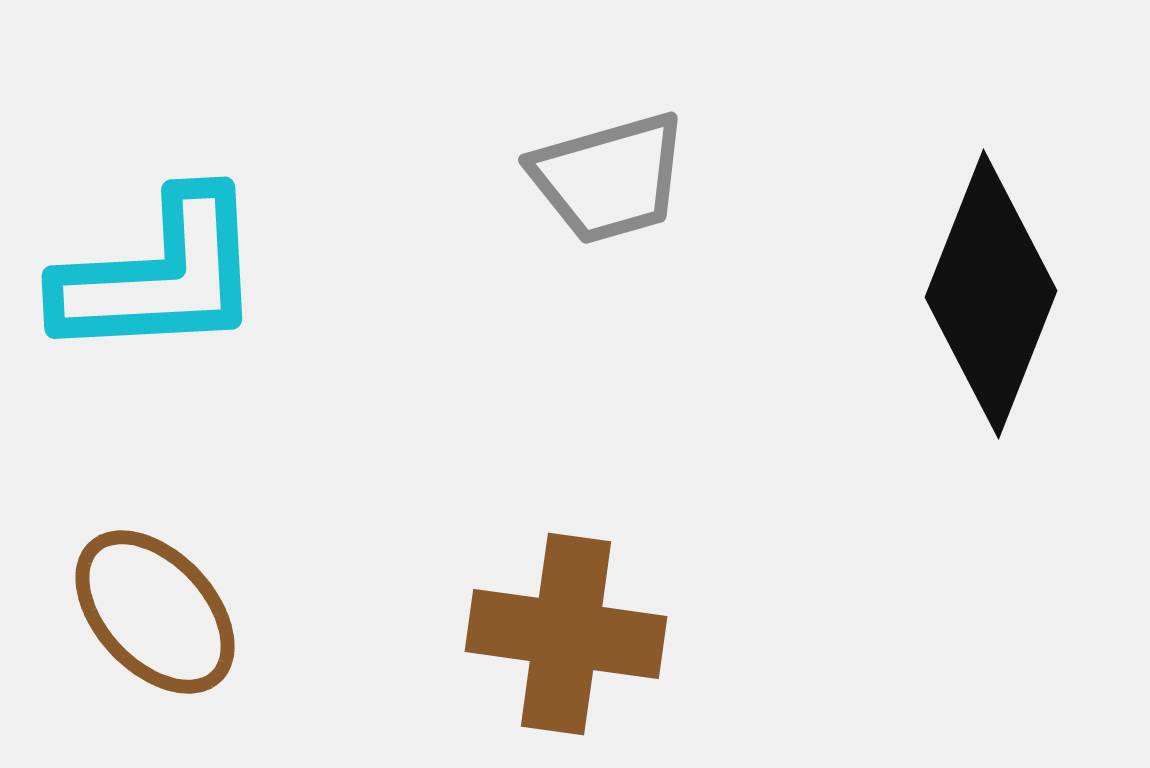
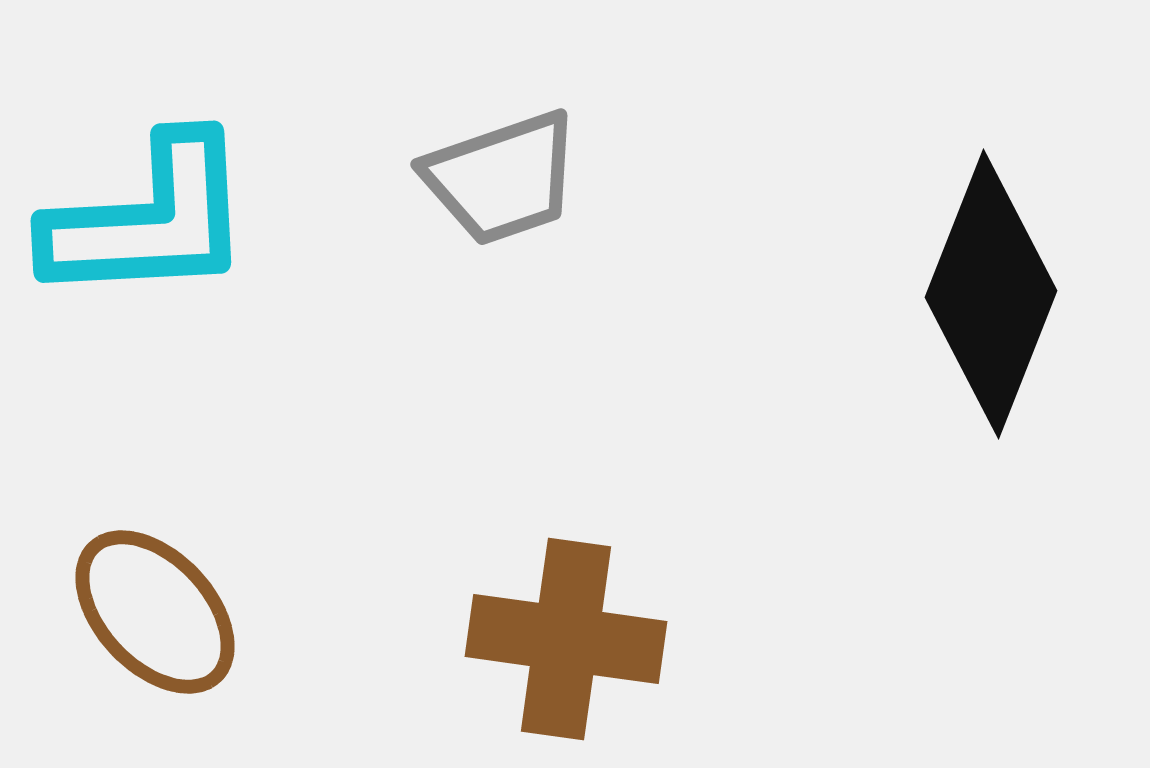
gray trapezoid: moved 107 px left; rotated 3 degrees counterclockwise
cyan L-shape: moved 11 px left, 56 px up
brown cross: moved 5 px down
